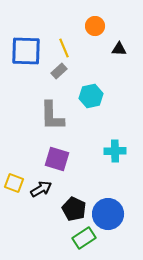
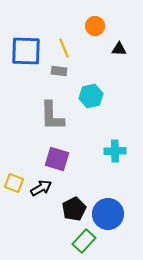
gray rectangle: rotated 49 degrees clockwise
black arrow: moved 1 px up
black pentagon: rotated 20 degrees clockwise
green rectangle: moved 3 px down; rotated 15 degrees counterclockwise
